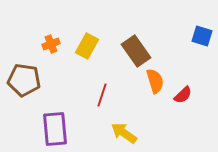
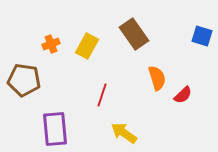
brown rectangle: moved 2 px left, 17 px up
orange semicircle: moved 2 px right, 3 px up
